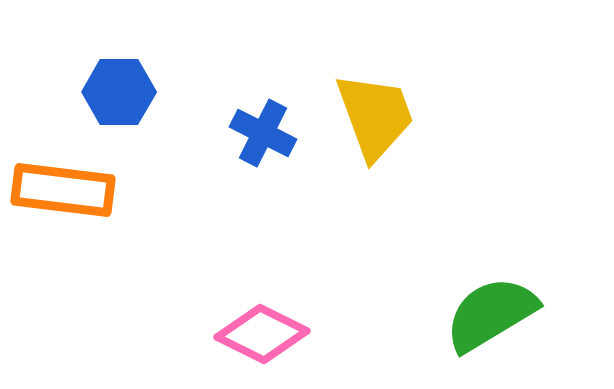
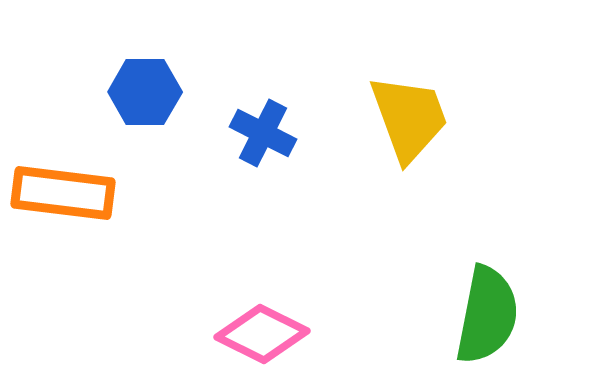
blue hexagon: moved 26 px right
yellow trapezoid: moved 34 px right, 2 px down
orange rectangle: moved 3 px down
green semicircle: moved 4 px left, 1 px down; rotated 132 degrees clockwise
